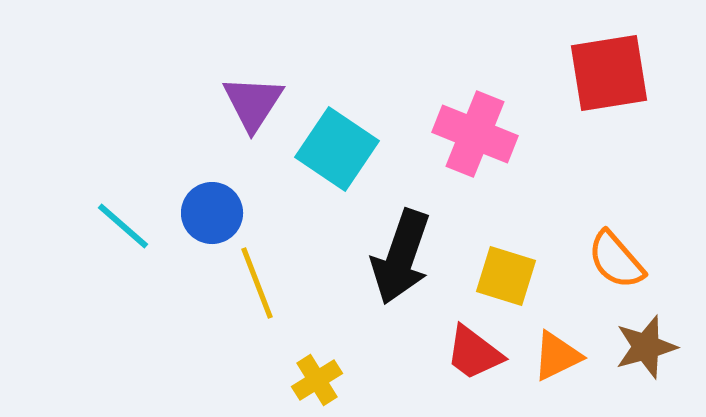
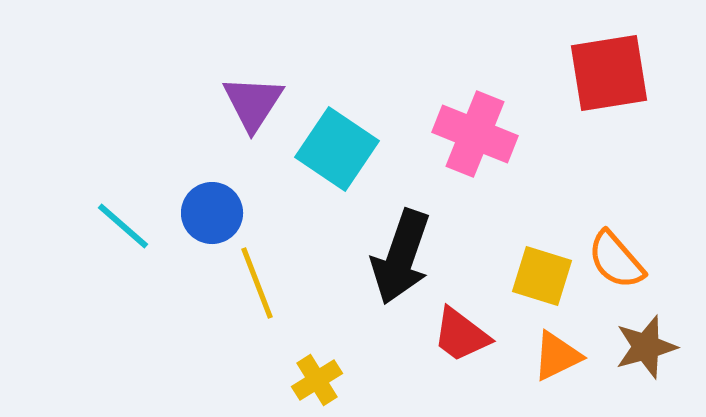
yellow square: moved 36 px right
red trapezoid: moved 13 px left, 18 px up
